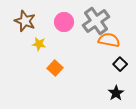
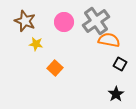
yellow star: moved 3 px left
black square: rotated 16 degrees counterclockwise
black star: moved 1 px down
